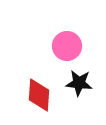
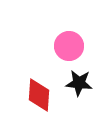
pink circle: moved 2 px right
